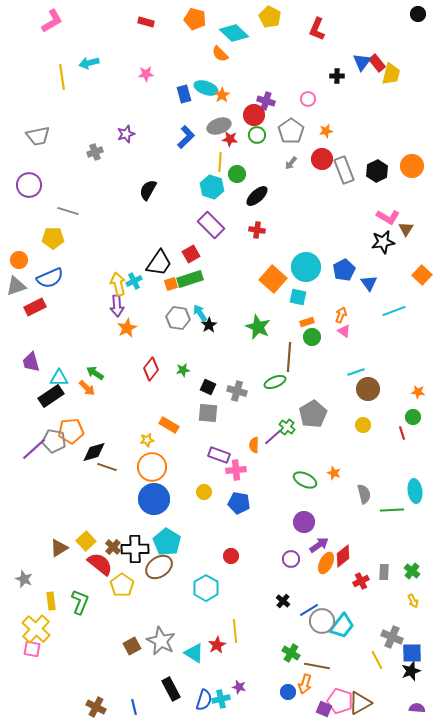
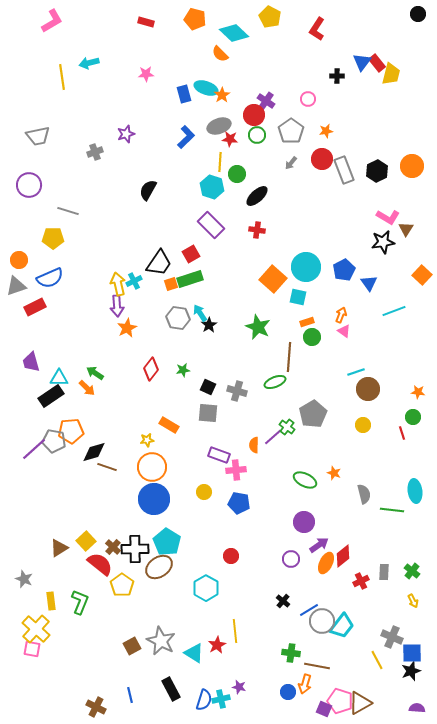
red L-shape at (317, 29): rotated 10 degrees clockwise
purple cross at (266, 101): rotated 18 degrees clockwise
green line at (392, 510): rotated 10 degrees clockwise
green cross at (291, 653): rotated 24 degrees counterclockwise
blue line at (134, 707): moved 4 px left, 12 px up
